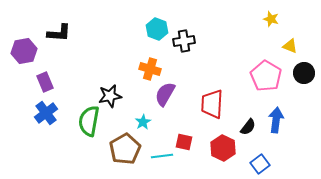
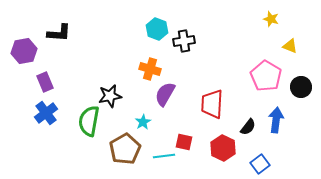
black circle: moved 3 px left, 14 px down
cyan line: moved 2 px right
